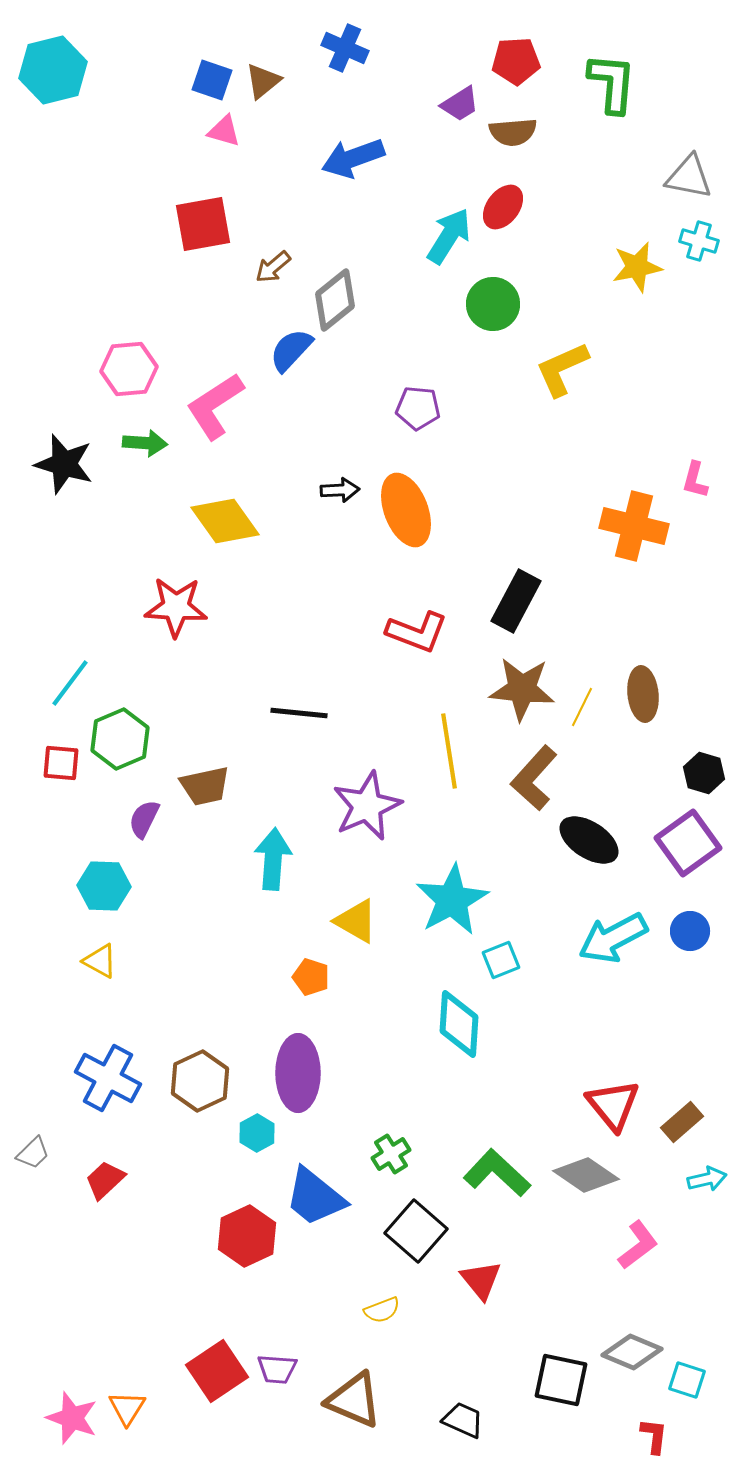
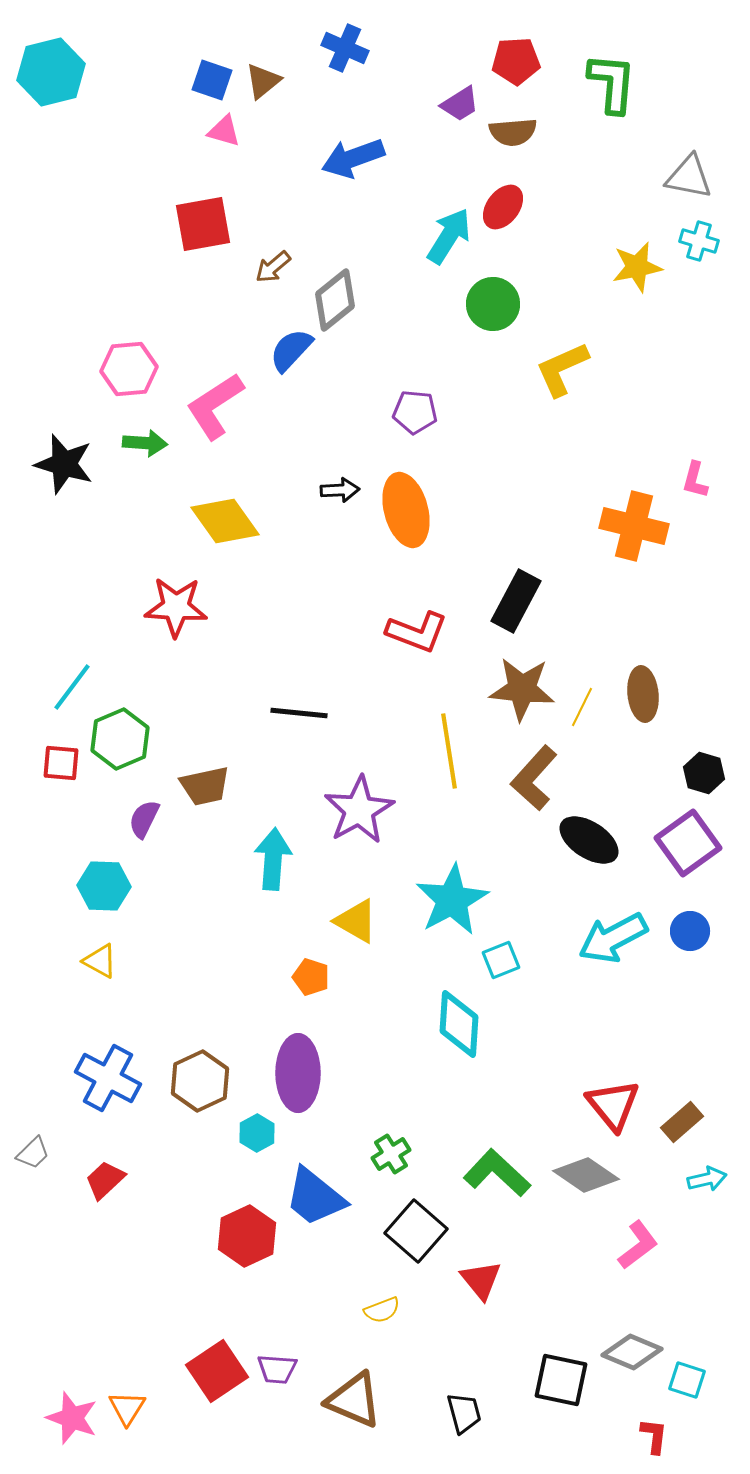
cyan hexagon at (53, 70): moved 2 px left, 2 px down
purple pentagon at (418, 408): moved 3 px left, 4 px down
orange ellipse at (406, 510): rotated 6 degrees clockwise
cyan line at (70, 683): moved 2 px right, 4 px down
purple star at (367, 806): moved 8 px left, 4 px down; rotated 6 degrees counterclockwise
black trapezoid at (463, 1420): moved 1 px right, 7 px up; rotated 51 degrees clockwise
